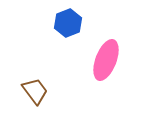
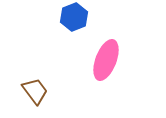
blue hexagon: moved 6 px right, 6 px up
